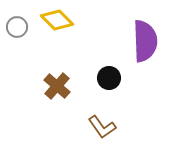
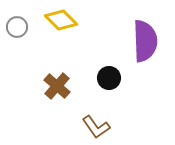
yellow diamond: moved 4 px right
brown L-shape: moved 6 px left
